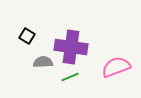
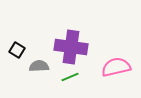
black square: moved 10 px left, 14 px down
gray semicircle: moved 4 px left, 4 px down
pink semicircle: rotated 8 degrees clockwise
